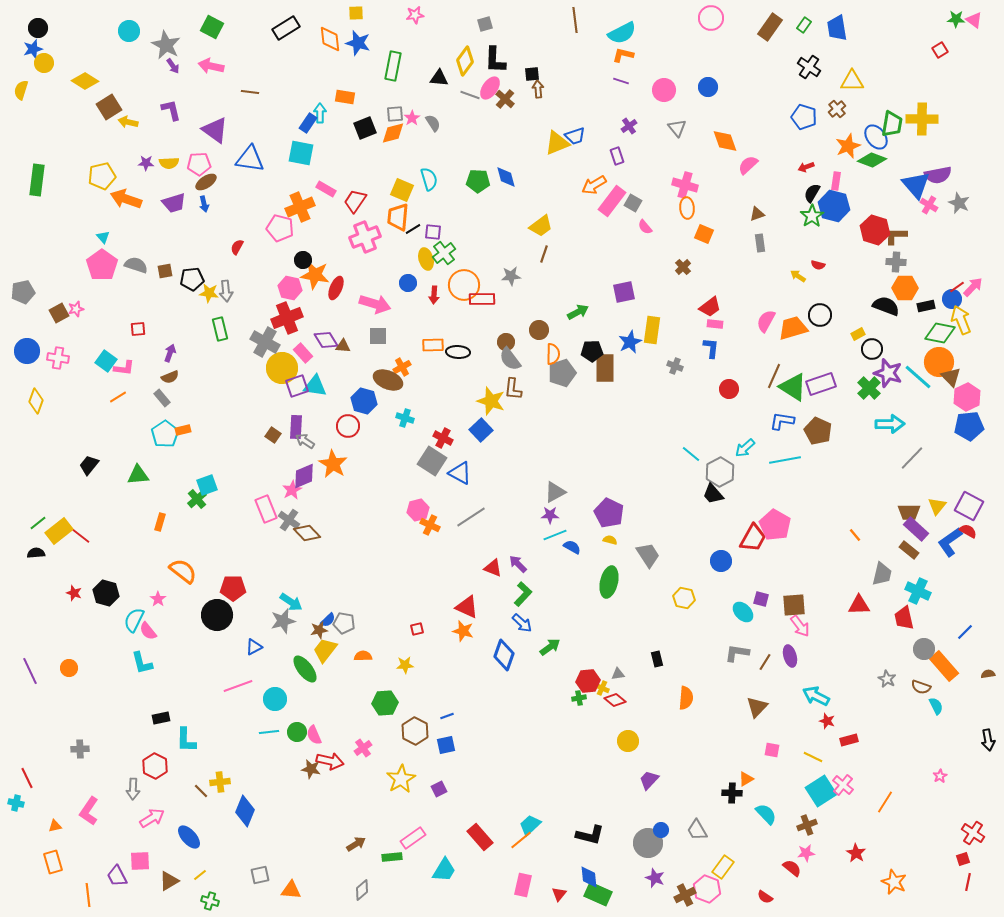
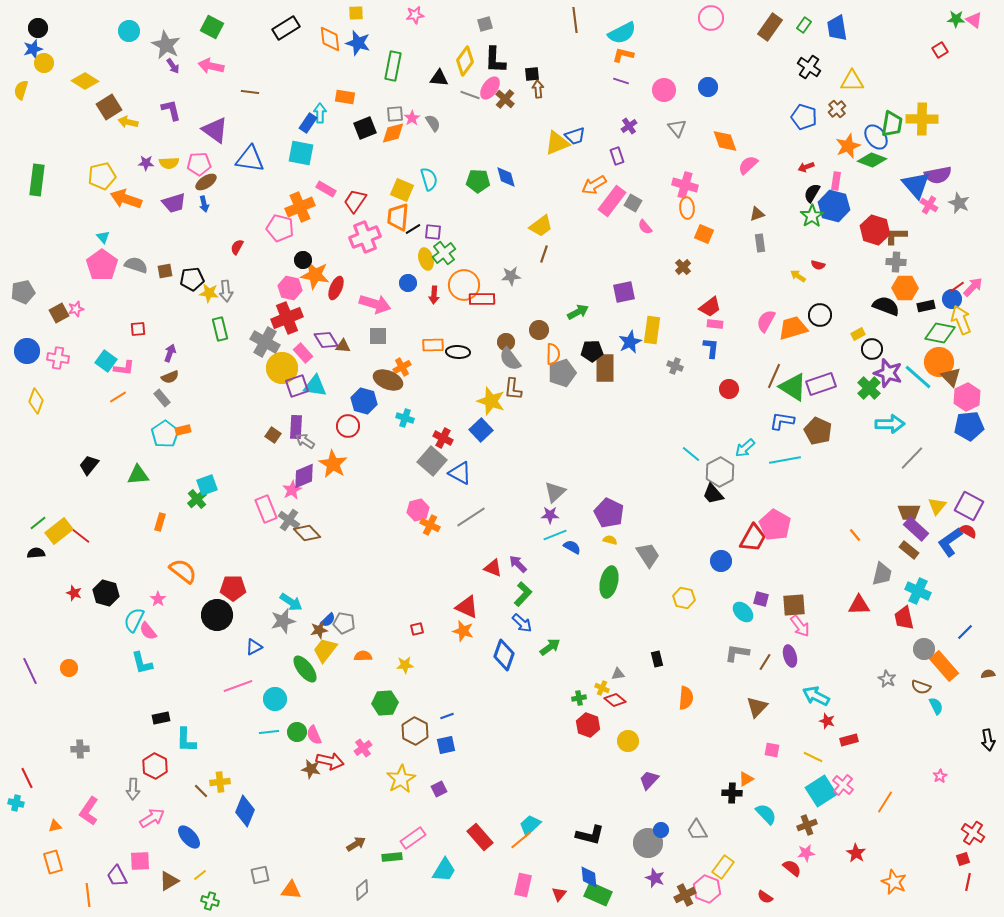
gray square at (432, 461): rotated 8 degrees clockwise
gray triangle at (555, 492): rotated 15 degrees counterclockwise
red hexagon at (588, 681): moved 44 px down; rotated 25 degrees clockwise
